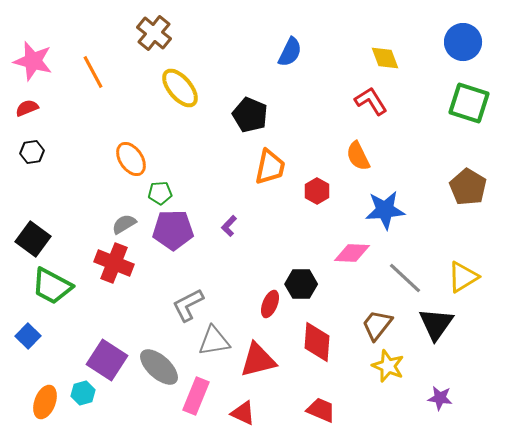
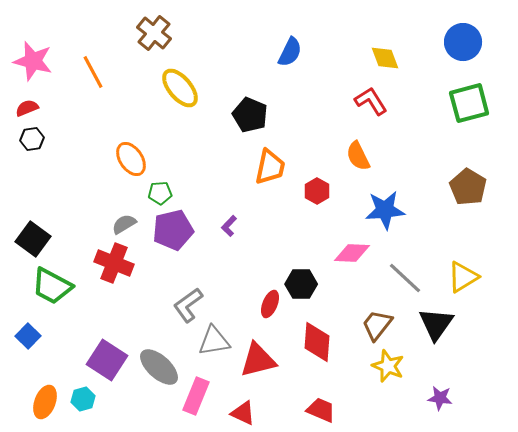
green square at (469, 103): rotated 33 degrees counterclockwise
black hexagon at (32, 152): moved 13 px up
purple pentagon at (173, 230): rotated 12 degrees counterclockwise
gray L-shape at (188, 305): rotated 9 degrees counterclockwise
cyan hexagon at (83, 393): moved 6 px down
